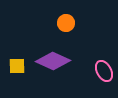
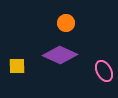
purple diamond: moved 7 px right, 6 px up
